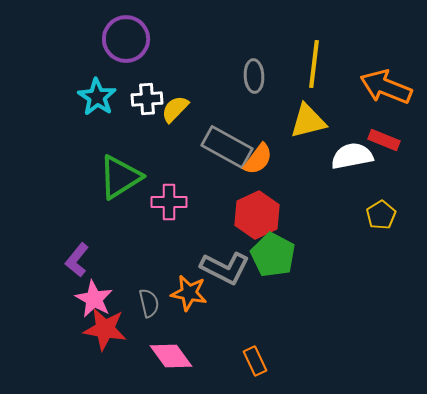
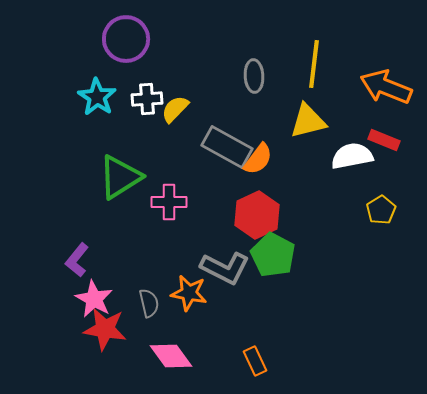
yellow pentagon: moved 5 px up
